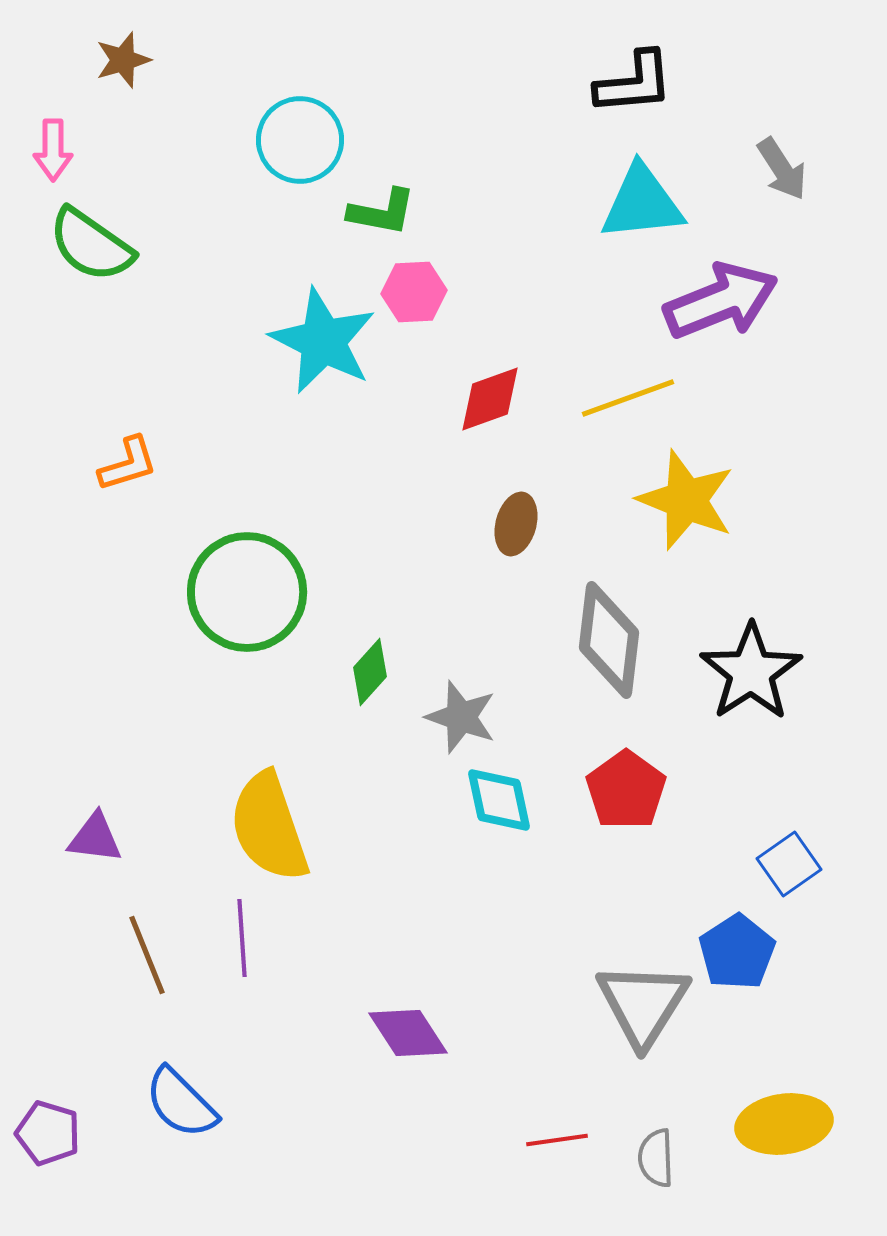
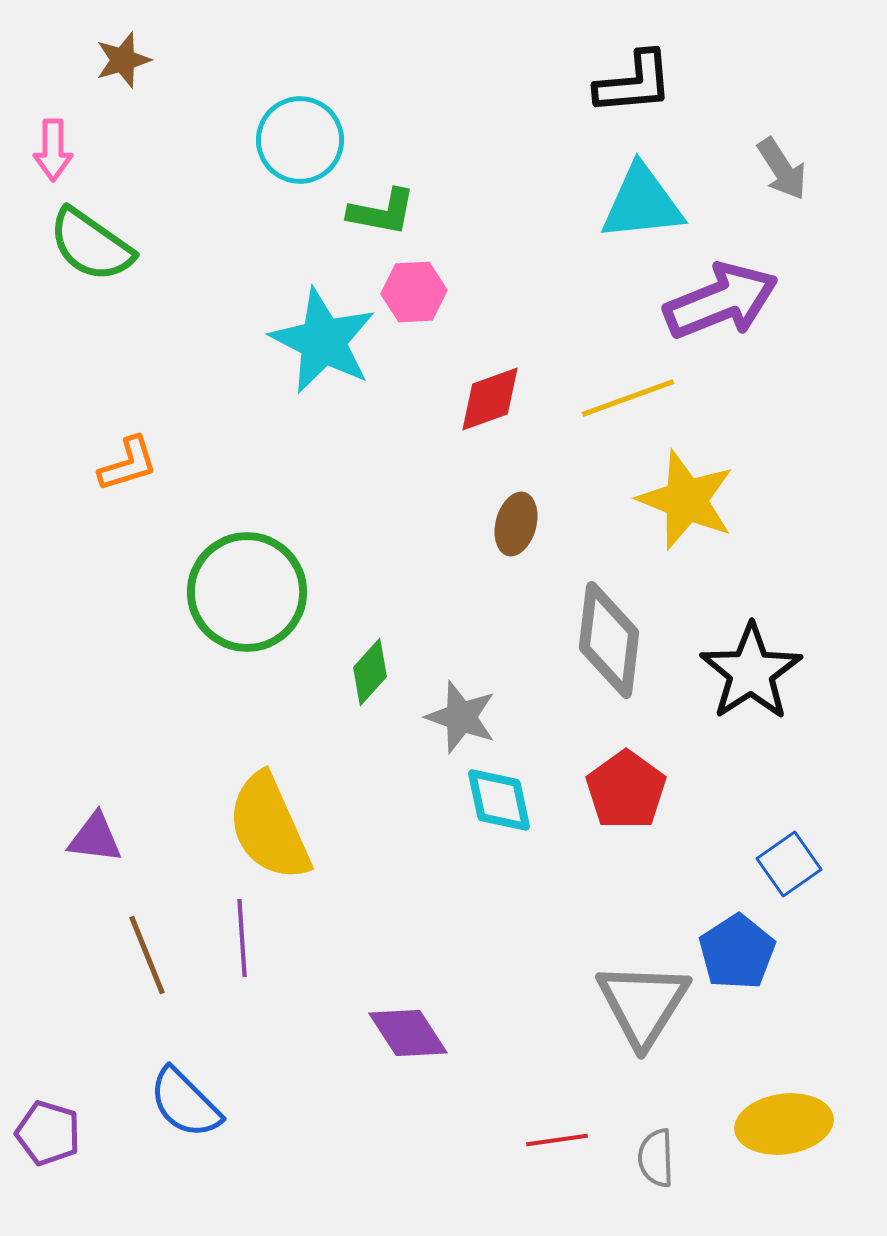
yellow semicircle: rotated 5 degrees counterclockwise
blue semicircle: moved 4 px right
